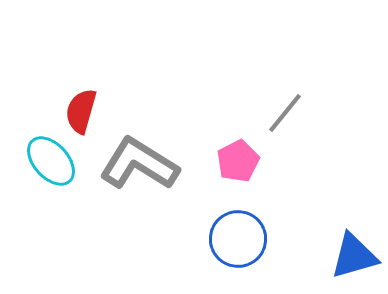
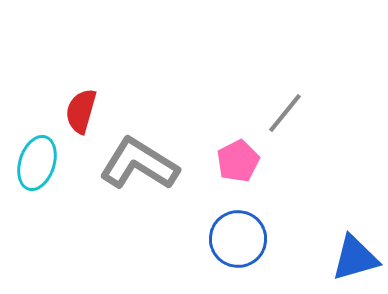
cyan ellipse: moved 14 px left, 2 px down; rotated 60 degrees clockwise
blue triangle: moved 1 px right, 2 px down
